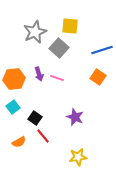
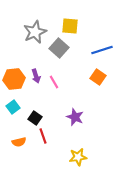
purple arrow: moved 3 px left, 2 px down
pink line: moved 3 px left, 4 px down; rotated 40 degrees clockwise
red line: rotated 21 degrees clockwise
orange semicircle: rotated 16 degrees clockwise
